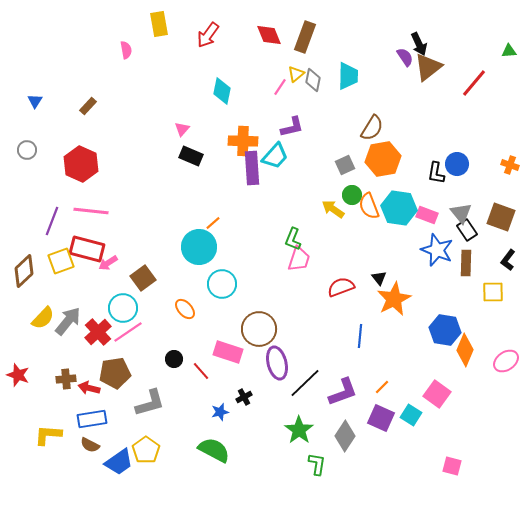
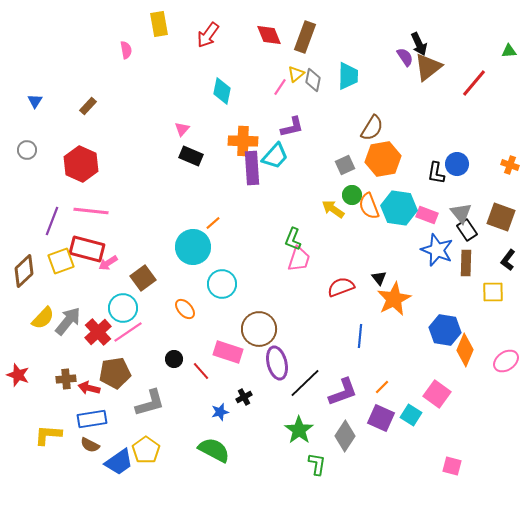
cyan circle at (199, 247): moved 6 px left
